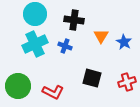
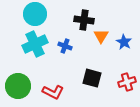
black cross: moved 10 px right
